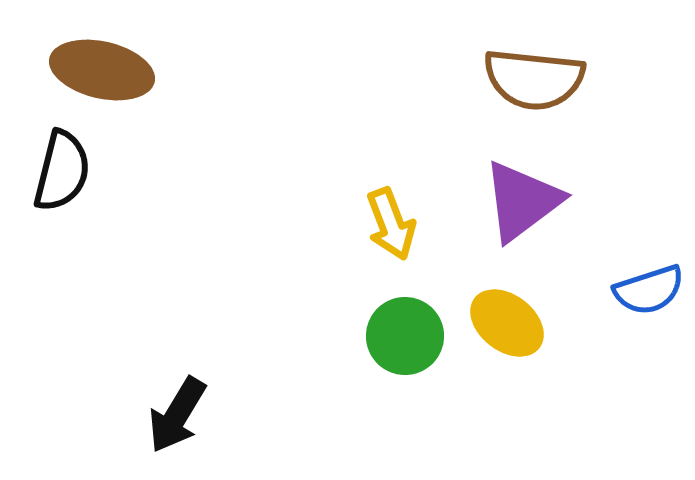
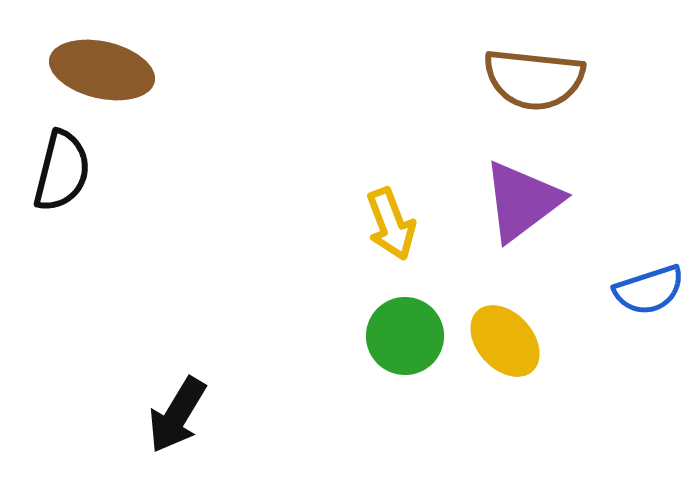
yellow ellipse: moved 2 px left, 18 px down; rotated 10 degrees clockwise
